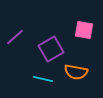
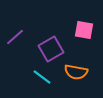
cyan line: moved 1 px left, 2 px up; rotated 24 degrees clockwise
